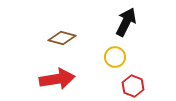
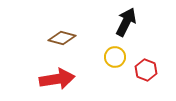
red hexagon: moved 13 px right, 16 px up
